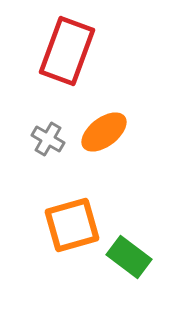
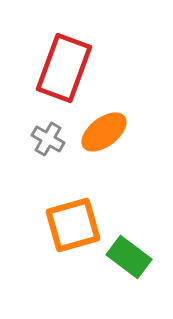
red rectangle: moved 3 px left, 17 px down
orange square: moved 1 px right
